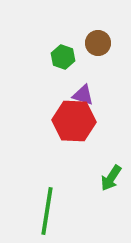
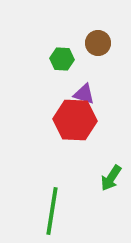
green hexagon: moved 1 px left, 2 px down; rotated 15 degrees counterclockwise
purple triangle: moved 1 px right, 1 px up
red hexagon: moved 1 px right, 1 px up
green line: moved 5 px right
